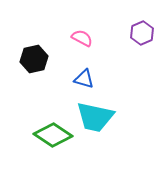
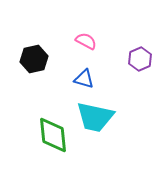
purple hexagon: moved 2 px left, 26 px down
pink semicircle: moved 4 px right, 3 px down
green diamond: rotated 51 degrees clockwise
